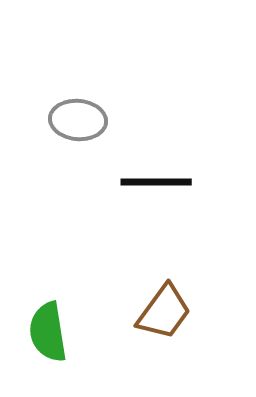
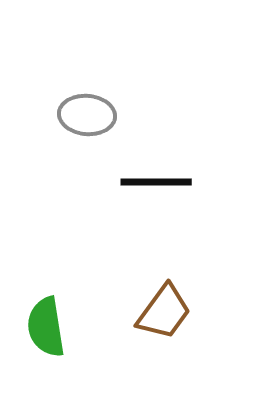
gray ellipse: moved 9 px right, 5 px up
green semicircle: moved 2 px left, 5 px up
